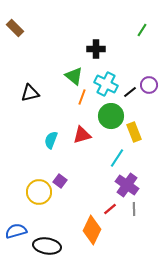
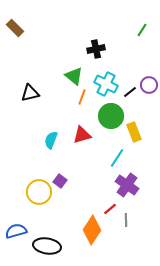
black cross: rotated 12 degrees counterclockwise
gray line: moved 8 px left, 11 px down
orange diamond: rotated 8 degrees clockwise
